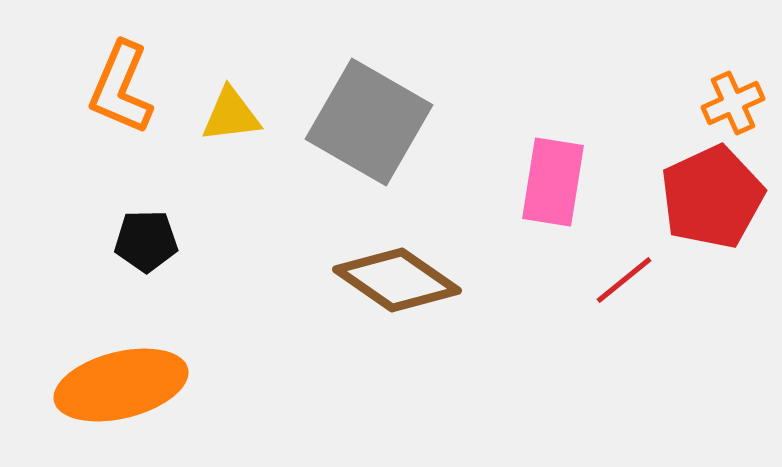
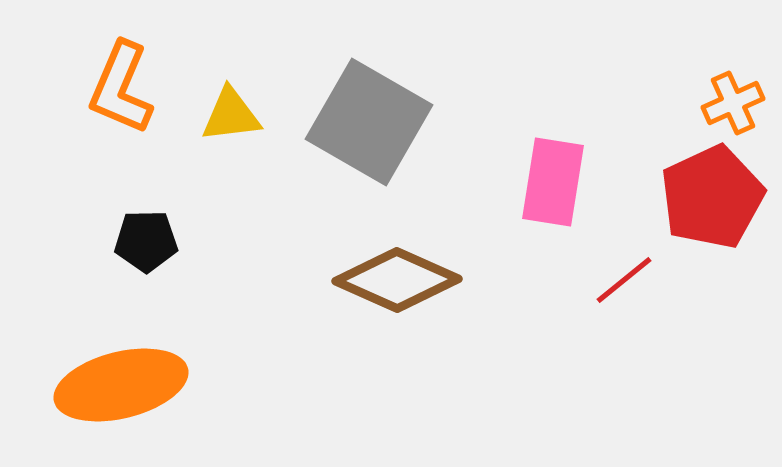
brown diamond: rotated 11 degrees counterclockwise
